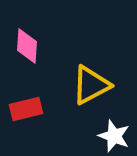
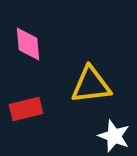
pink diamond: moved 1 px right, 2 px up; rotated 9 degrees counterclockwise
yellow triangle: rotated 21 degrees clockwise
